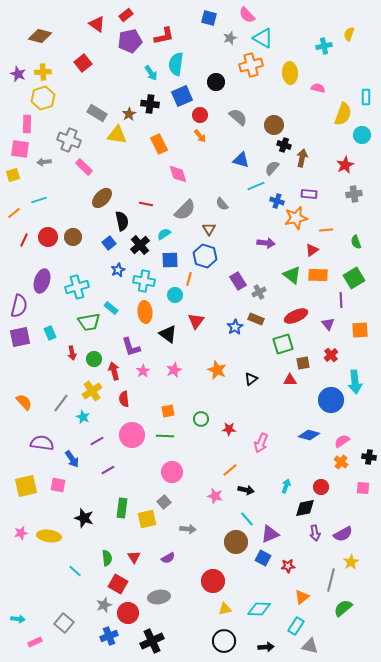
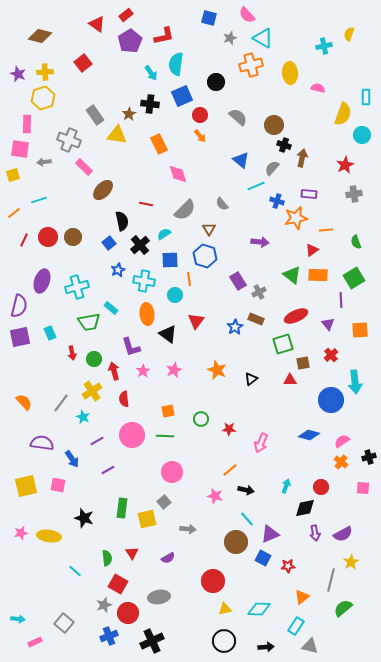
purple pentagon at (130, 41): rotated 20 degrees counterclockwise
yellow cross at (43, 72): moved 2 px right
gray rectangle at (97, 113): moved 2 px left, 2 px down; rotated 24 degrees clockwise
blue triangle at (241, 160): rotated 24 degrees clockwise
brown ellipse at (102, 198): moved 1 px right, 8 px up
purple arrow at (266, 243): moved 6 px left, 1 px up
orange line at (189, 279): rotated 24 degrees counterclockwise
orange ellipse at (145, 312): moved 2 px right, 2 px down
black cross at (369, 457): rotated 24 degrees counterclockwise
red triangle at (134, 557): moved 2 px left, 4 px up
